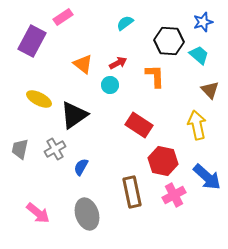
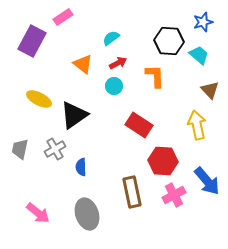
cyan semicircle: moved 14 px left, 15 px down
cyan circle: moved 4 px right, 1 px down
red hexagon: rotated 8 degrees counterclockwise
blue semicircle: rotated 30 degrees counterclockwise
blue arrow: moved 4 px down; rotated 8 degrees clockwise
